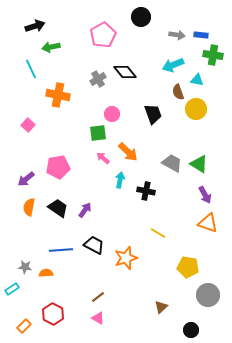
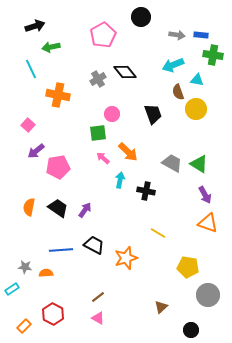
purple arrow at (26, 179): moved 10 px right, 28 px up
